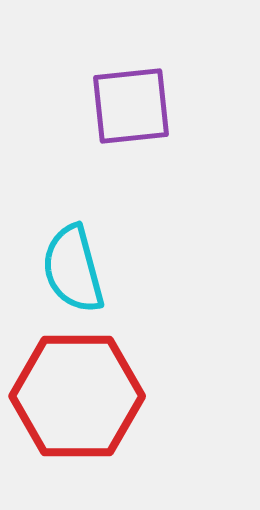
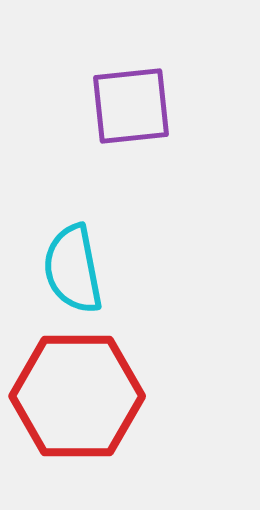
cyan semicircle: rotated 4 degrees clockwise
